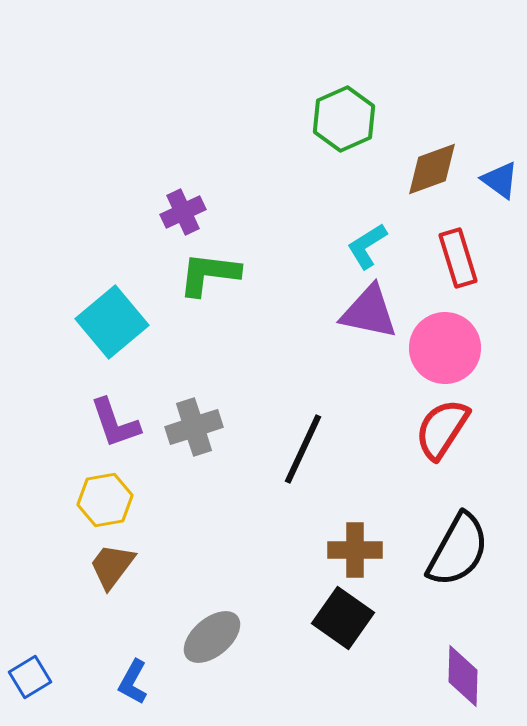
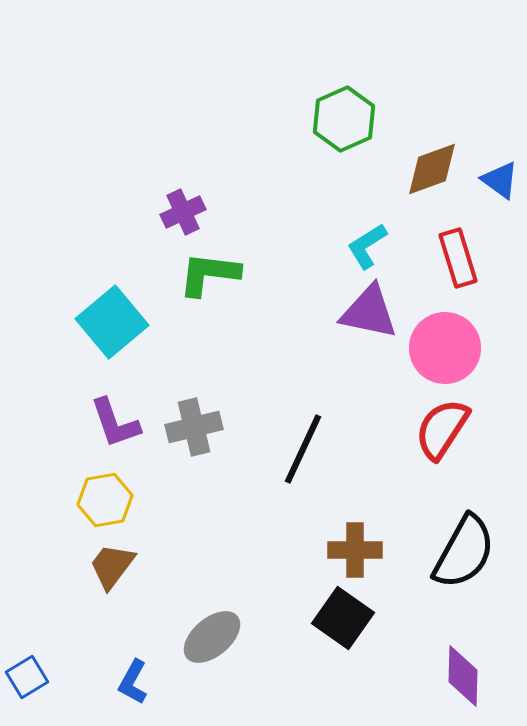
gray cross: rotated 4 degrees clockwise
black semicircle: moved 6 px right, 2 px down
blue square: moved 3 px left
